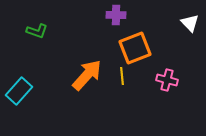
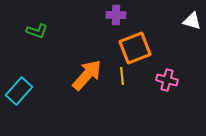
white triangle: moved 2 px right, 2 px up; rotated 30 degrees counterclockwise
